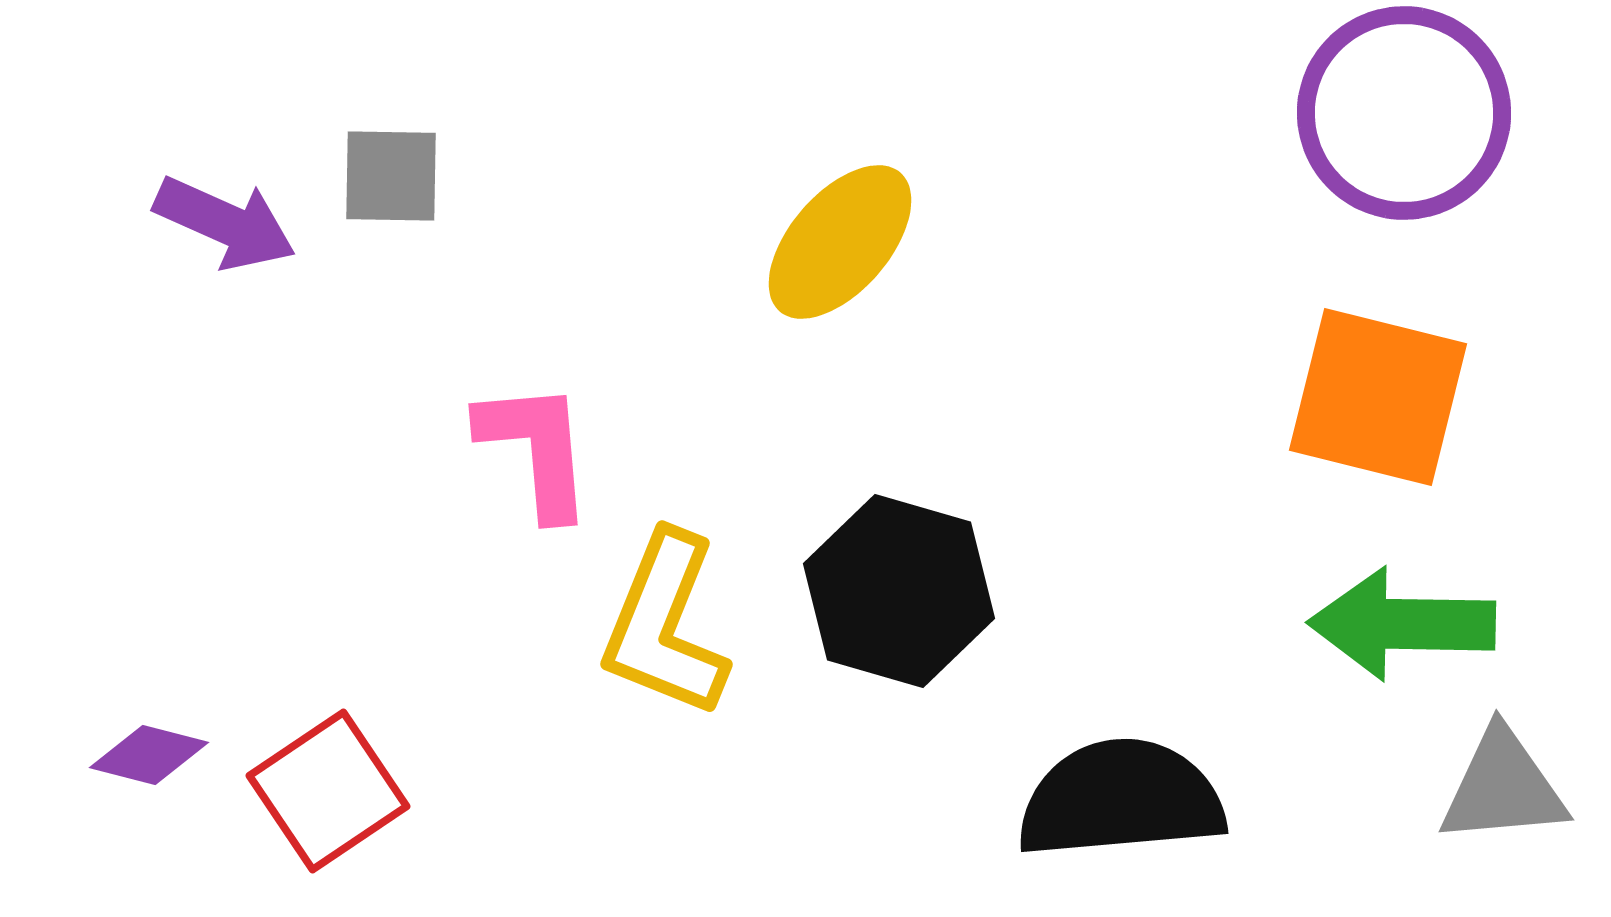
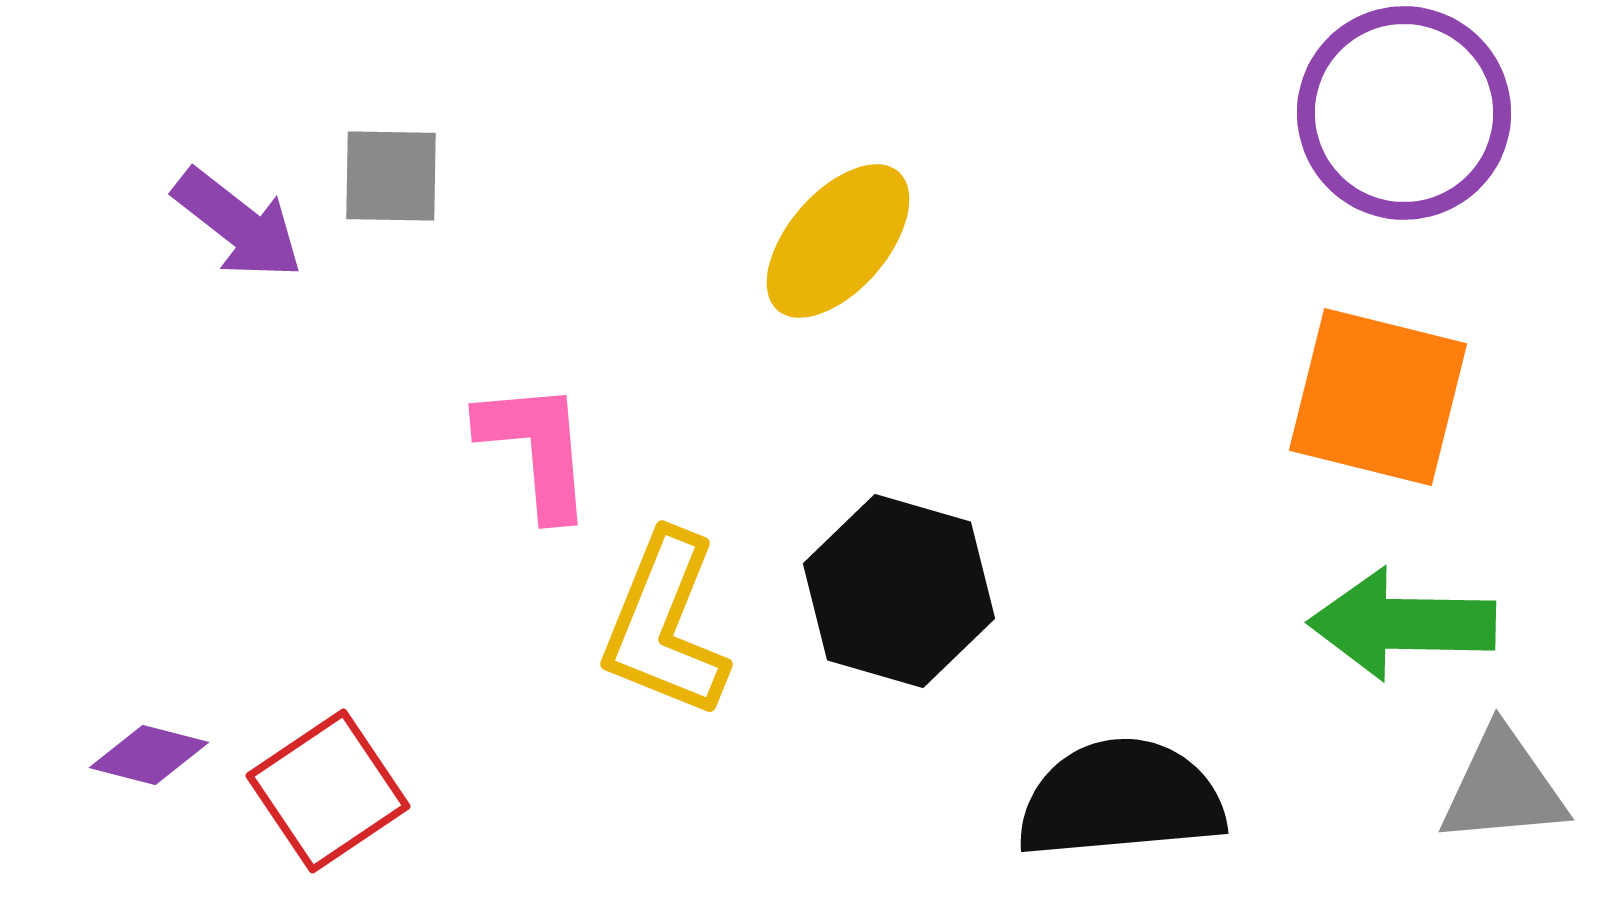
purple arrow: moved 13 px right, 1 px down; rotated 14 degrees clockwise
yellow ellipse: moved 2 px left, 1 px up
